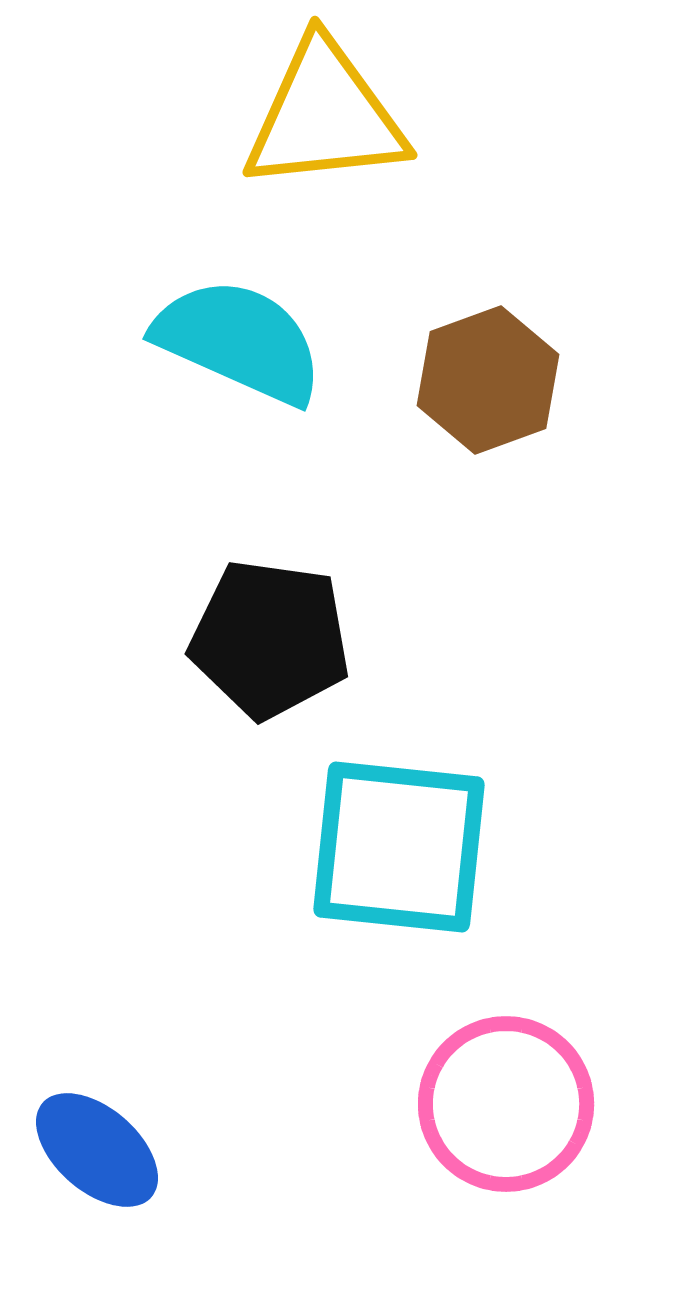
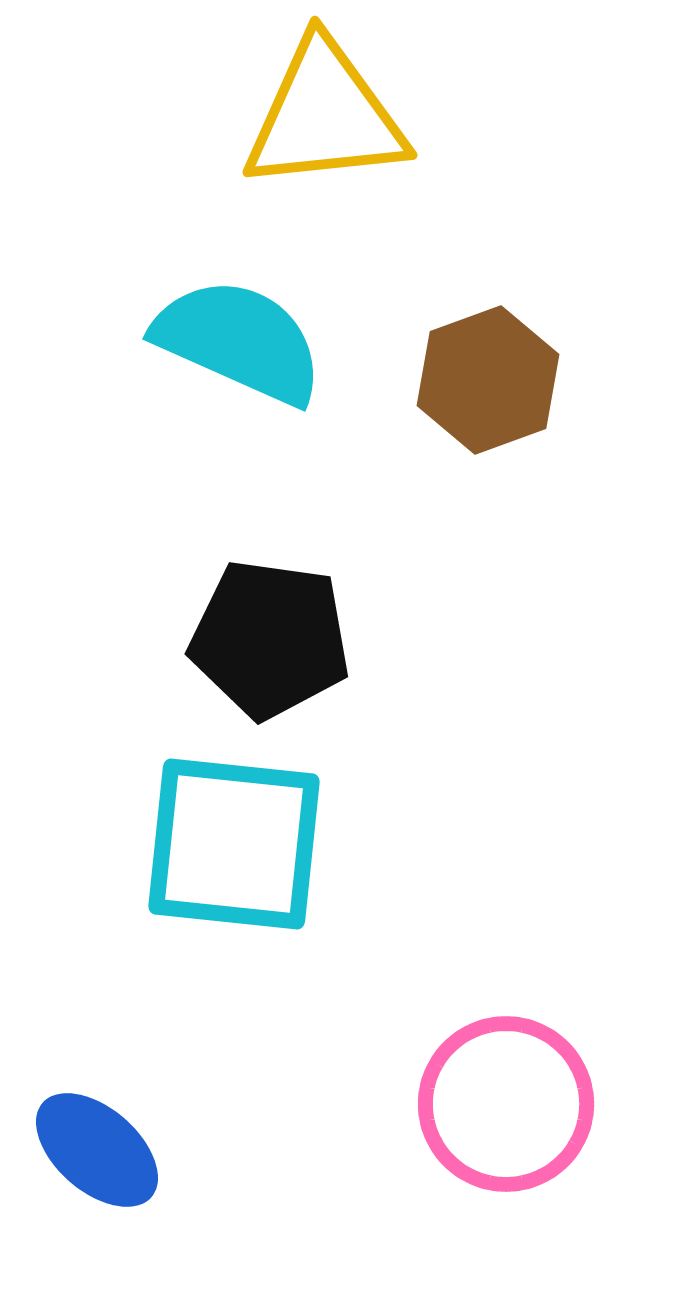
cyan square: moved 165 px left, 3 px up
